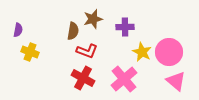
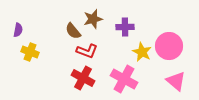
brown semicircle: rotated 132 degrees clockwise
pink circle: moved 6 px up
pink cross: rotated 20 degrees counterclockwise
